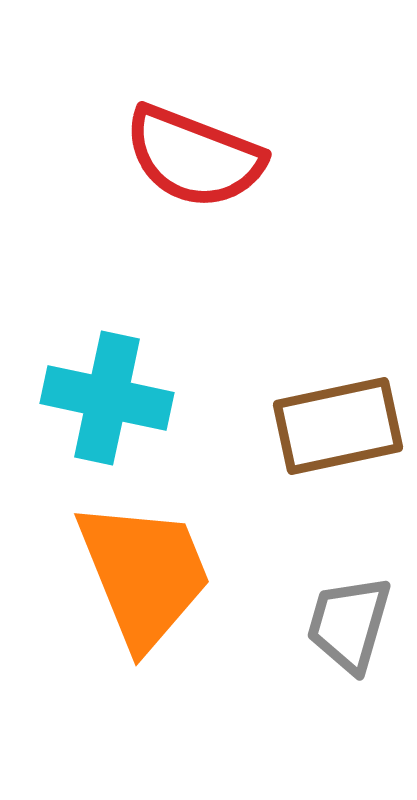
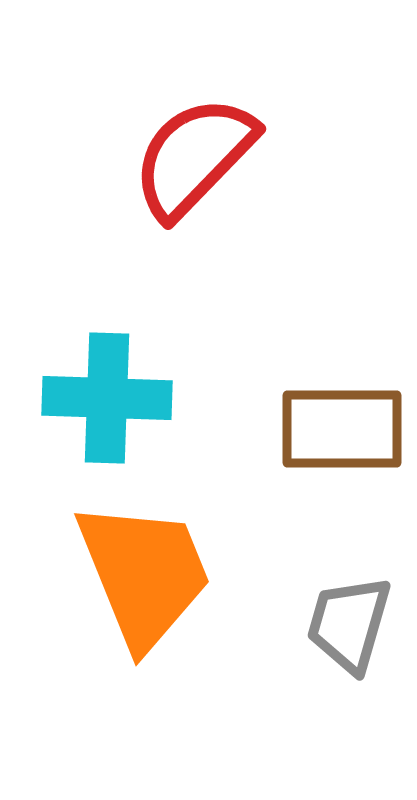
red semicircle: rotated 113 degrees clockwise
cyan cross: rotated 10 degrees counterclockwise
brown rectangle: moved 4 px right, 3 px down; rotated 12 degrees clockwise
